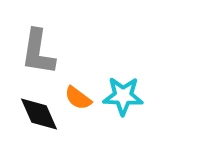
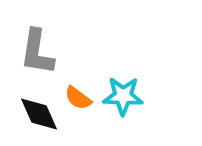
gray L-shape: moved 1 px left
